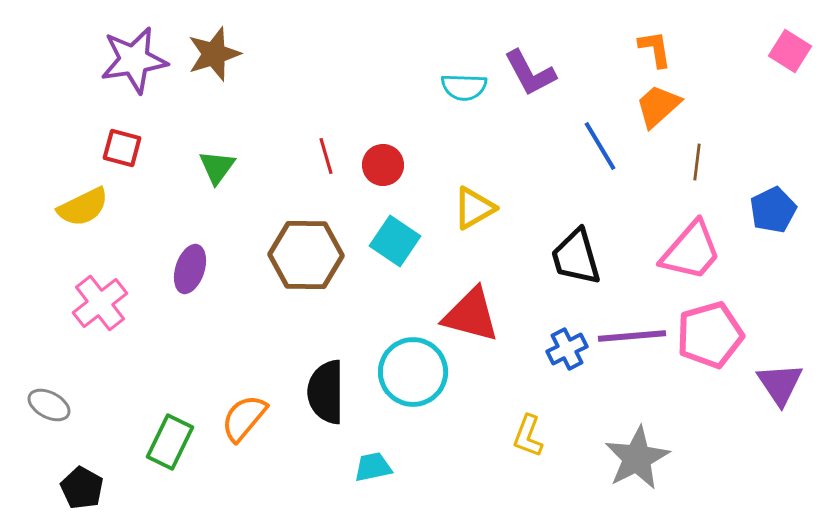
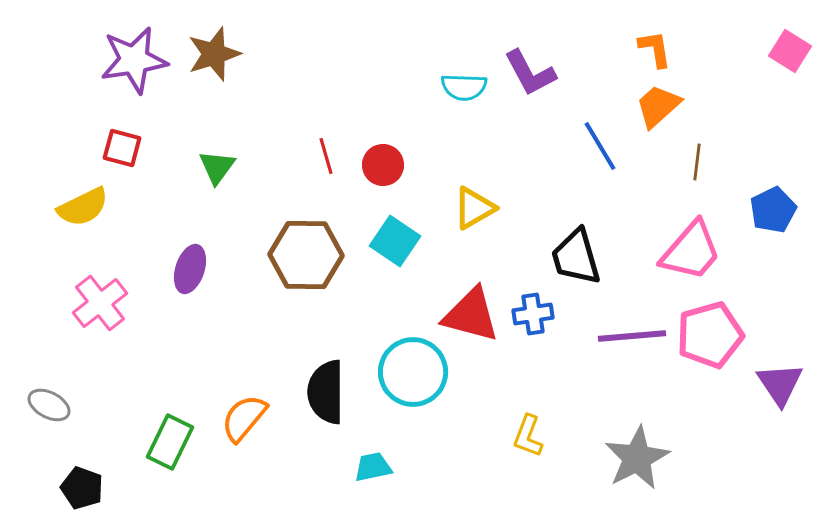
blue cross: moved 34 px left, 35 px up; rotated 18 degrees clockwise
black pentagon: rotated 9 degrees counterclockwise
